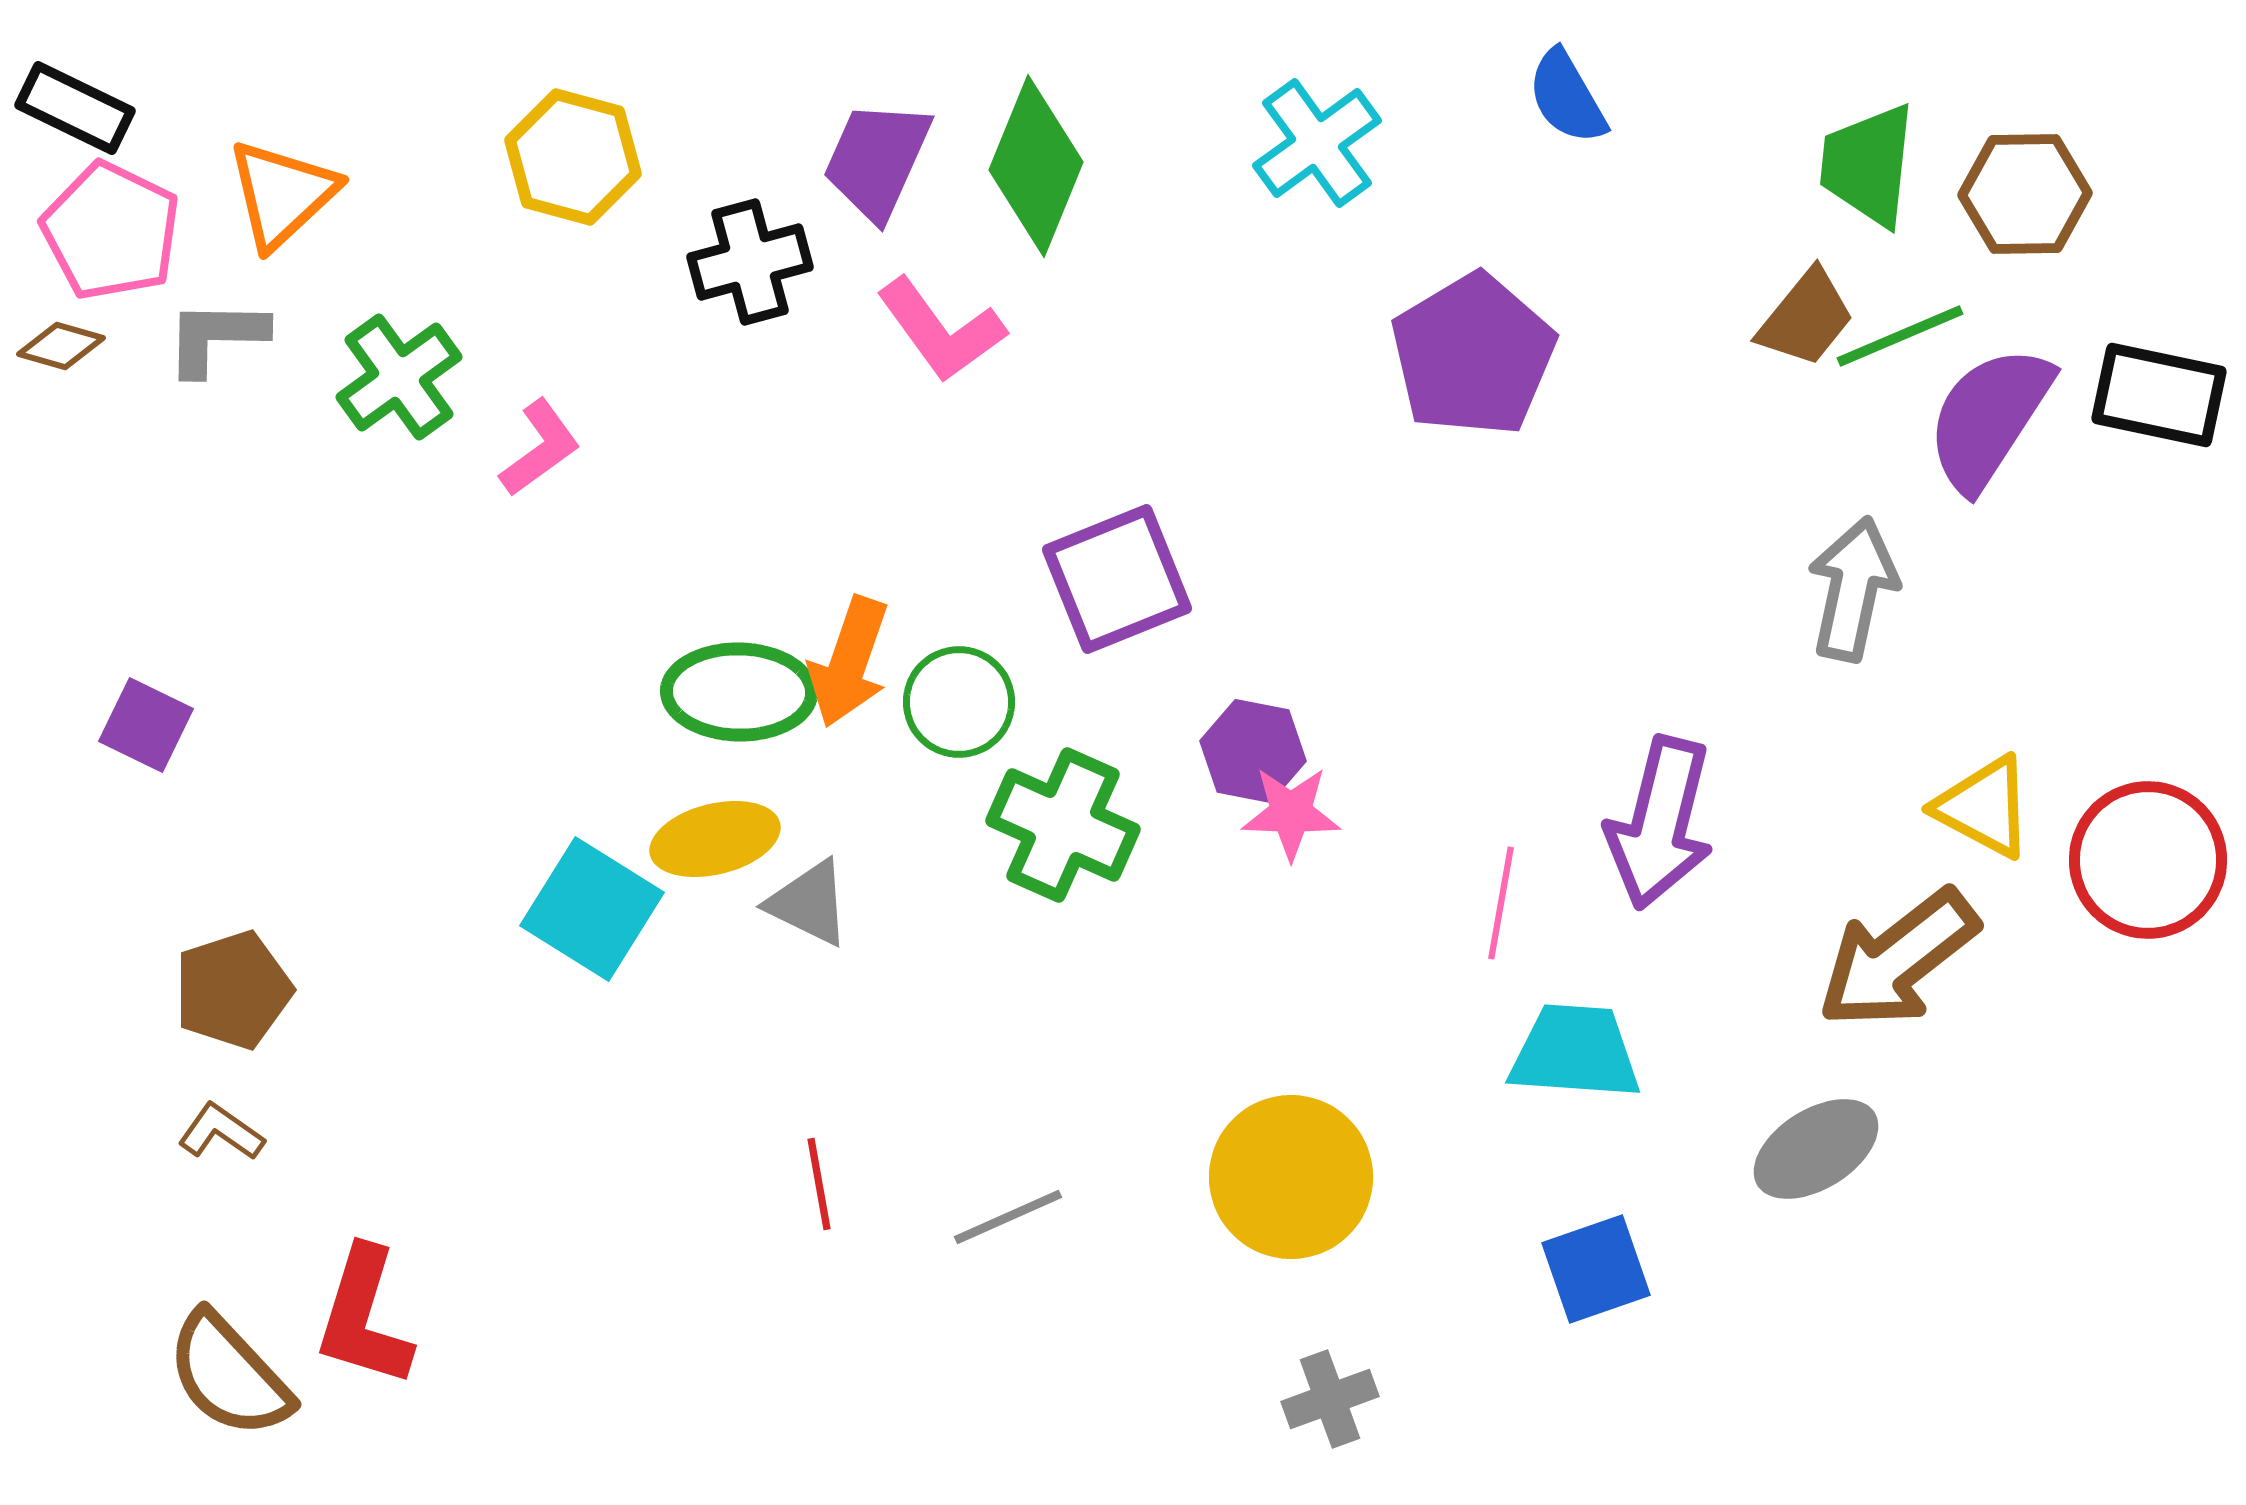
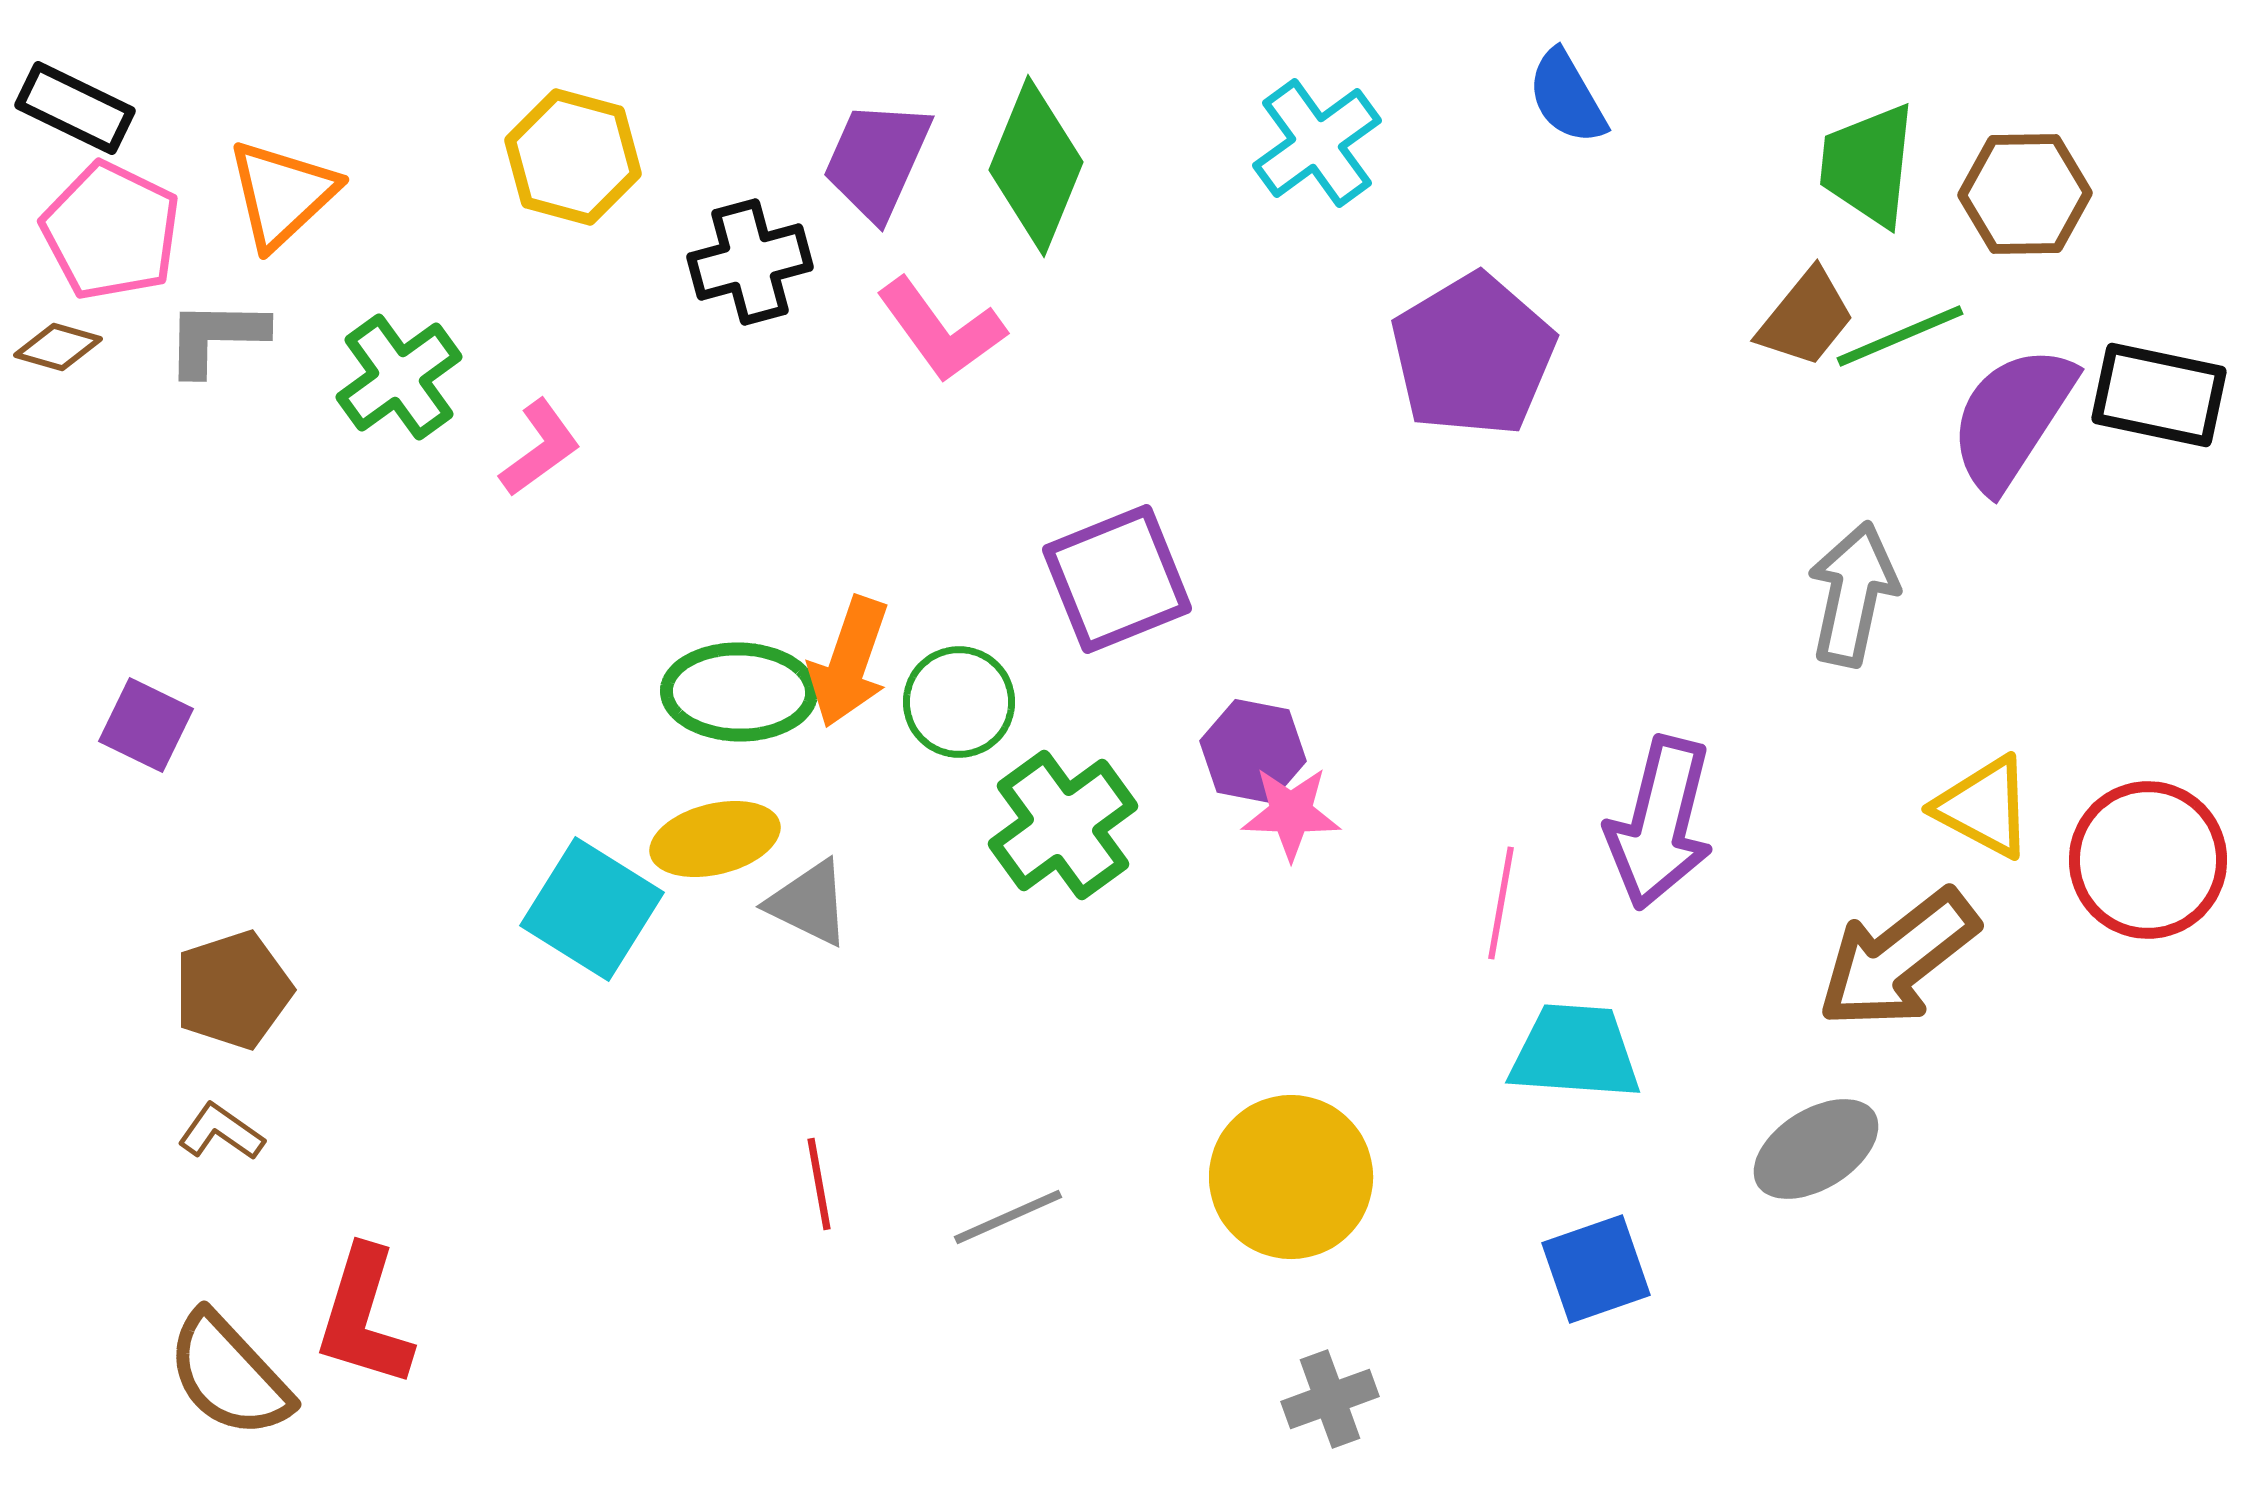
brown diamond at (61, 346): moved 3 px left, 1 px down
purple semicircle at (1989, 418): moved 23 px right
gray arrow at (1853, 589): moved 5 px down
green cross at (1063, 825): rotated 30 degrees clockwise
